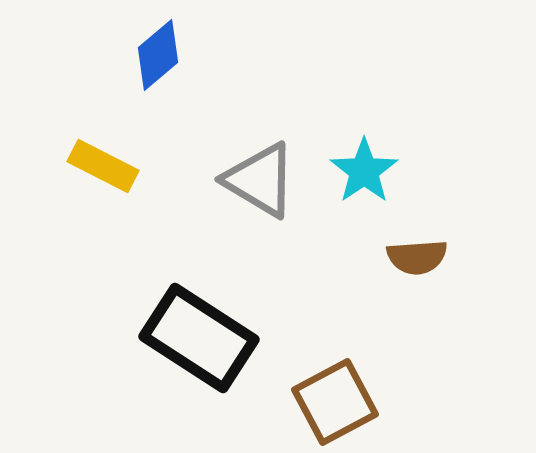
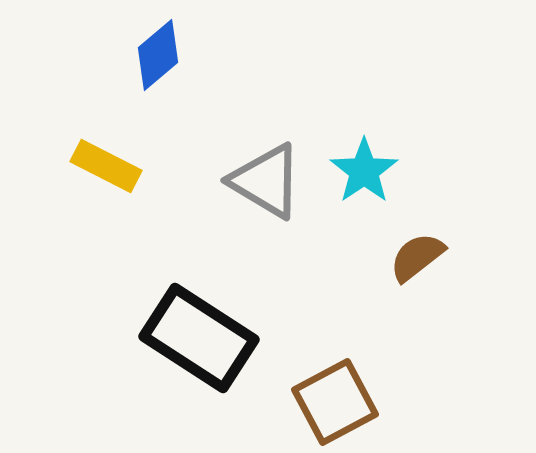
yellow rectangle: moved 3 px right
gray triangle: moved 6 px right, 1 px down
brown semicircle: rotated 146 degrees clockwise
